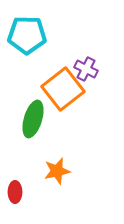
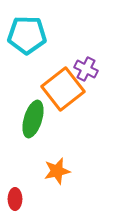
red ellipse: moved 7 px down
